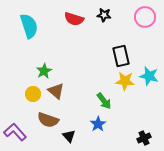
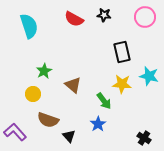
red semicircle: rotated 12 degrees clockwise
black rectangle: moved 1 px right, 4 px up
yellow star: moved 3 px left, 3 px down
brown triangle: moved 17 px right, 6 px up
black cross: rotated 32 degrees counterclockwise
